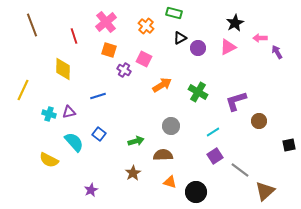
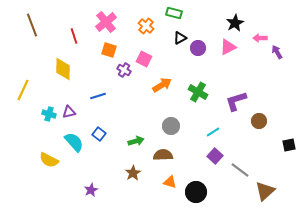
purple square: rotated 14 degrees counterclockwise
